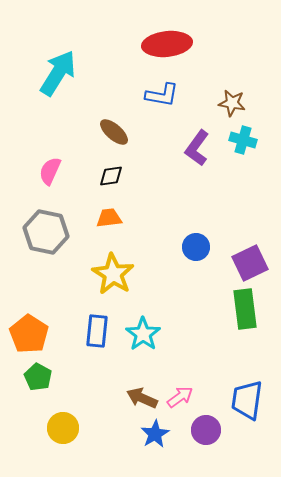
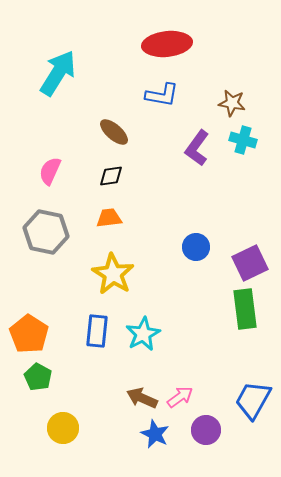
cyan star: rotated 8 degrees clockwise
blue trapezoid: moved 6 px right; rotated 21 degrees clockwise
blue star: rotated 16 degrees counterclockwise
